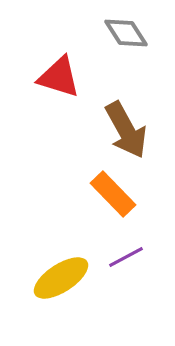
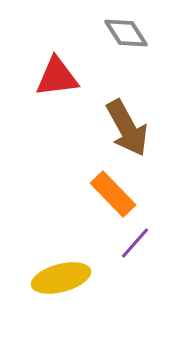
red triangle: moved 2 px left; rotated 24 degrees counterclockwise
brown arrow: moved 1 px right, 2 px up
purple line: moved 9 px right, 14 px up; rotated 21 degrees counterclockwise
yellow ellipse: rotated 18 degrees clockwise
